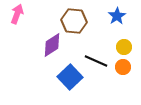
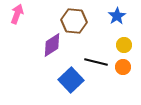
yellow circle: moved 2 px up
black line: moved 1 px down; rotated 10 degrees counterclockwise
blue square: moved 1 px right, 3 px down
